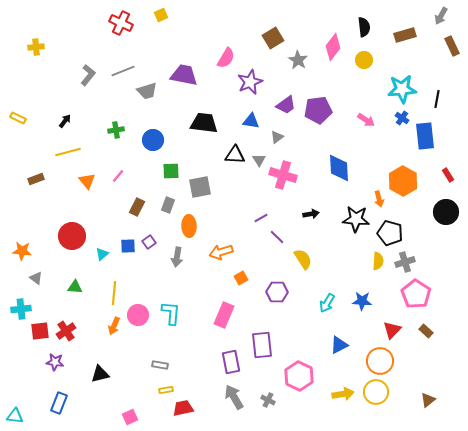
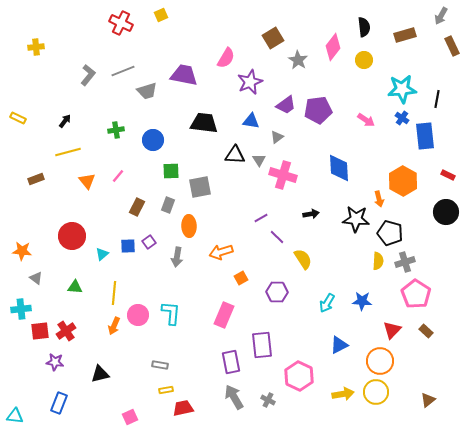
red rectangle at (448, 175): rotated 32 degrees counterclockwise
